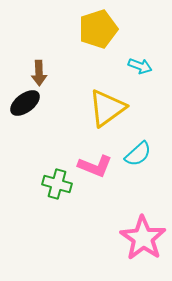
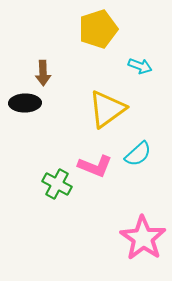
brown arrow: moved 4 px right
black ellipse: rotated 36 degrees clockwise
yellow triangle: moved 1 px down
green cross: rotated 12 degrees clockwise
